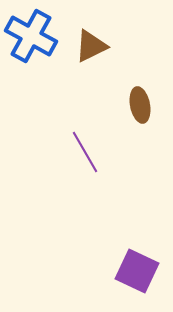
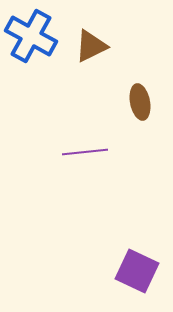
brown ellipse: moved 3 px up
purple line: rotated 66 degrees counterclockwise
